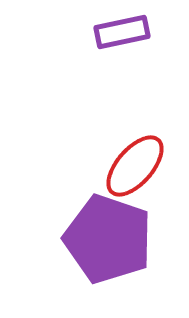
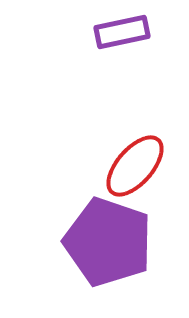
purple pentagon: moved 3 px down
